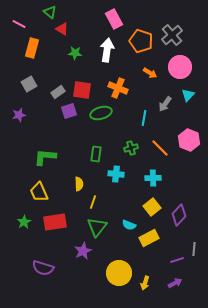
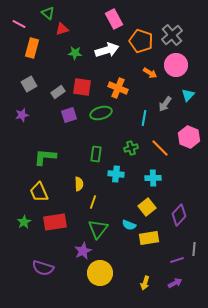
green triangle at (50, 12): moved 2 px left, 1 px down
red triangle at (62, 29): rotated 48 degrees counterclockwise
white arrow at (107, 50): rotated 65 degrees clockwise
pink circle at (180, 67): moved 4 px left, 2 px up
red square at (82, 90): moved 3 px up
purple square at (69, 111): moved 4 px down
purple star at (19, 115): moved 3 px right
pink hexagon at (189, 140): moved 3 px up
yellow square at (152, 207): moved 5 px left
green triangle at (97, 227): moved 1 px right, 2 px down
yellow rectangle at (149, 238): rotated 18 degrees clockwise
yellow circle at (119, 273): moved 19 px left
